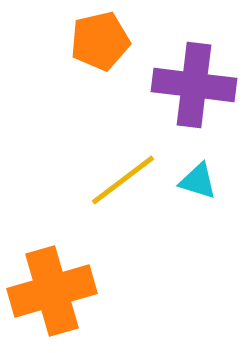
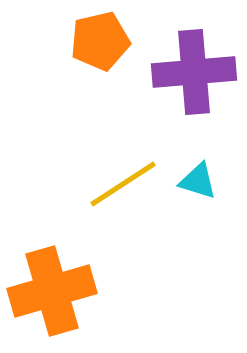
purple cross: moved 13 px up; rotated 12 degrees counterclockwise
yellow line: moved 4 px down; rotated 4 degrees clockwise
